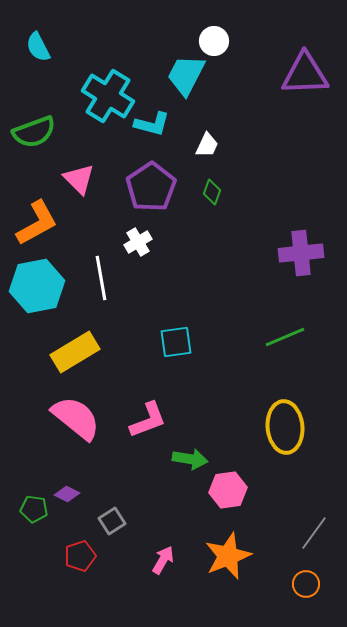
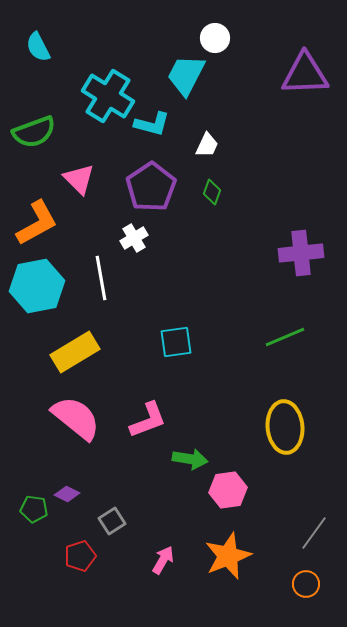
white circle: moved 1 px right, 3 px up
white cross: moved 4 px left, 4 px up
